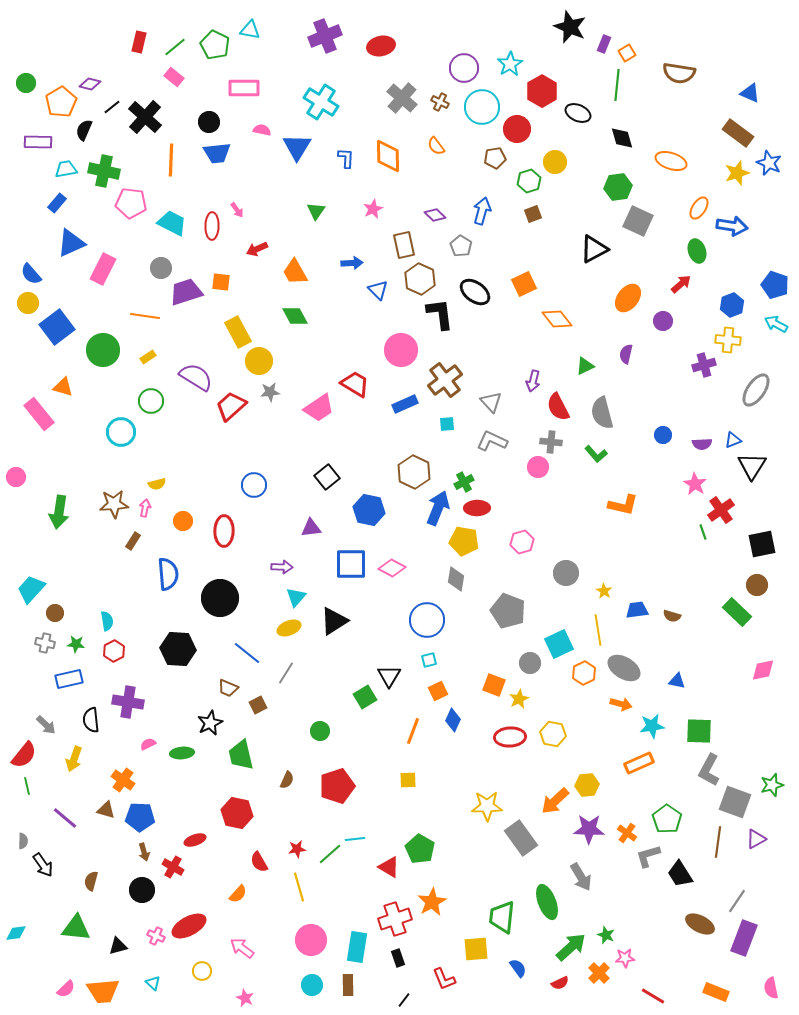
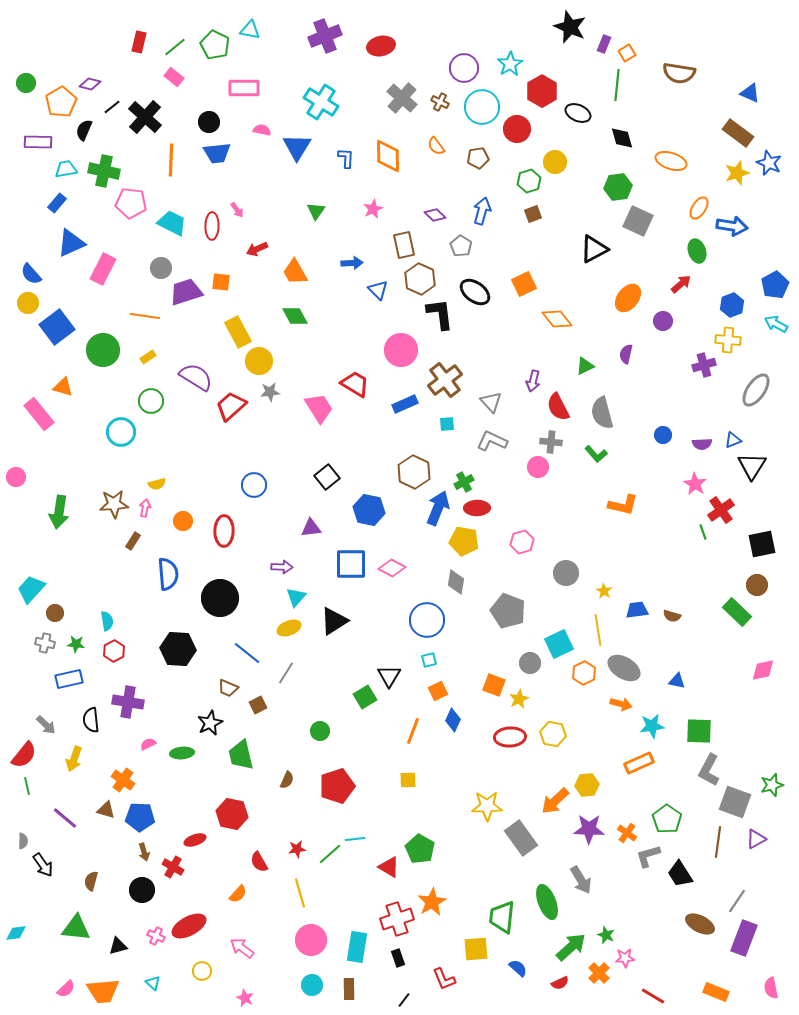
brown pentagon at (495, 158): moved 17 px left
blue pentagon at (775, 285): rotated 24 degrees clockwise
pink trapezoid at (319, 408): rotated 88 degrees counterclockwise
gray diamond at (456, 579): moved 3 px down
red hexagon at (237, 813): moved 5 px left, 1 px down
gray arrow at (581, 877): moved 3 px down
yellow line at (299, 887): moved 1 px right, 6 px down
red cross at (395, 919): moved 2 px right
blue semicircle at (518, 968): rotated 12 degrees counterclockwise
brown rectangle at (348, 985): moved 1 px right, 4 px down
